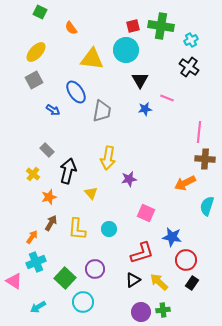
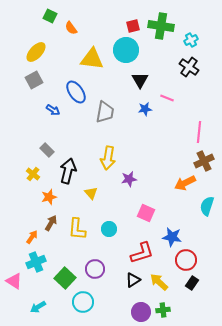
green square at (40, 12): moved 10 px right, 4 px down
gray trapezoid at (102, 111): moved 3 px right, 1 px down
brown cross at (205, 159): moved 1 px left, 2 px down; rotated 30 degrees counterclockwise
